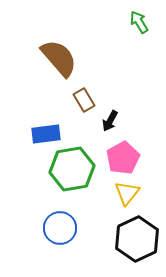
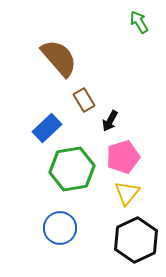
blue rectangle: moved 1 px right, 6 px up; rotated 36 degrees counterclockwise
pink pentagon: moved 1 px up; rotated 12 degrees clockwise
black hexagon: moved 1 px left, 1 px down
